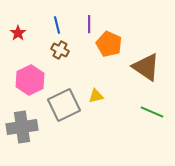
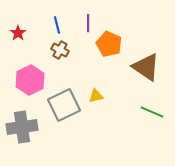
purple line: moved 1 px left, 1 px up
